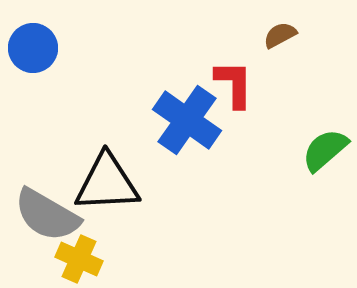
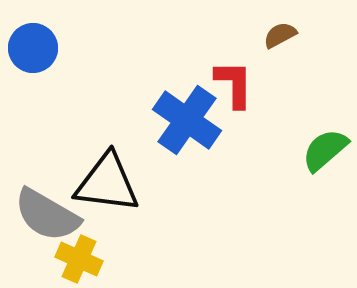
black triangle: rotated 10 degrees clockwise
